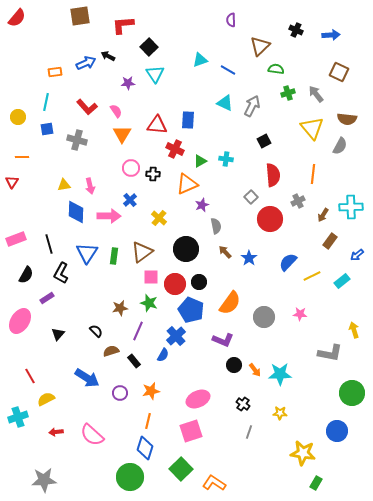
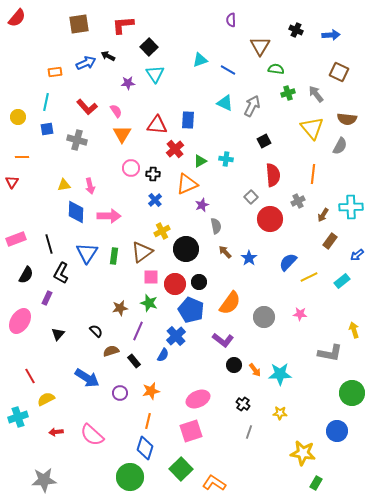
brown square at (80, 16): moved 1 px left, 8 px down
brown triangle at (260, 46): rotated 15 degrees counterclockwise
red cross at (175, 149): rotated 24 degrees clockwise
blue cross at (130, 200): moved 25 px right
yellow cross at (159, 218): moved 3 px right, 13 px down; rotated 21 degrees clockwise
yellow line at (312, 276): moved 3 px left, 1 px down
purple rectangle at (47, 298): rotated 32 degrees counterclockwise
purple L-shape at (223, 340): rotated 15 degrees clockwise
